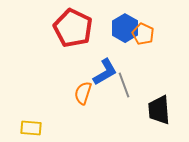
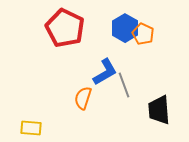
red pentagon: moved 8 px left
orange semicircle: moved 5 px down
